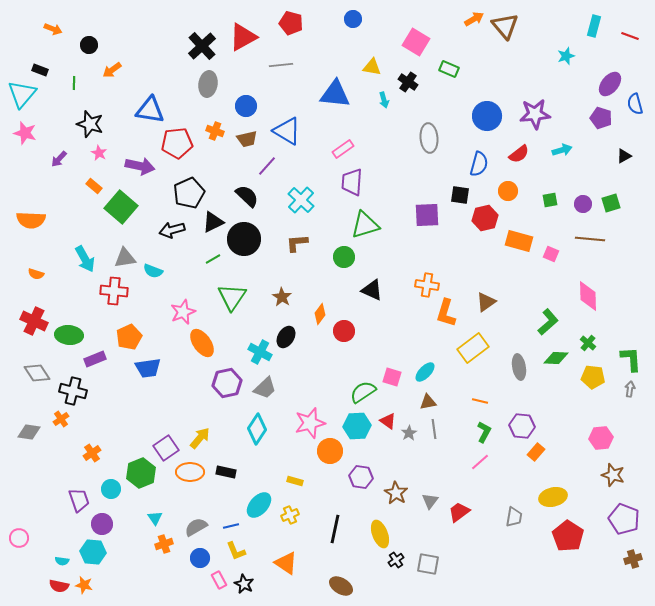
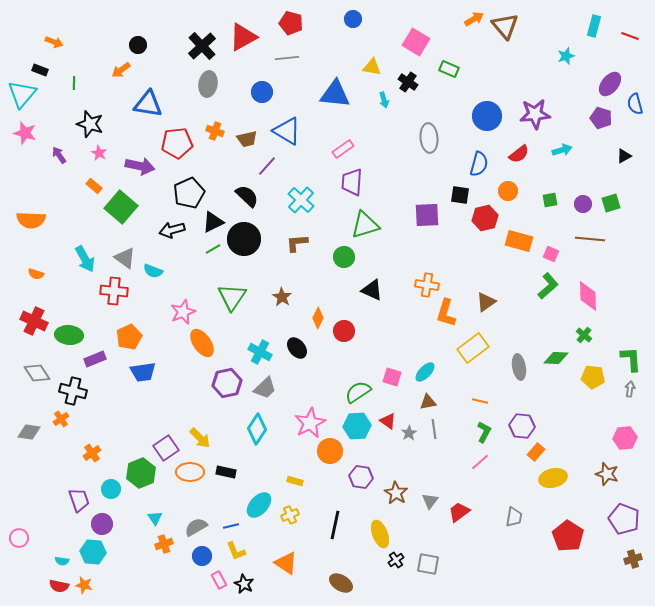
orange arrow at (53, 29): moved 1 px right, 13 px down
black circle at (89, 45): moved 49 px right
gray line at (281, 65): moved 6 px right, 7 px up
orange arrow at (112, 70): moved 9 px right
blue circle at (246, 106): moved 16 px right, 14 px up
blue triangle at (150, 110): moved 2 px left, 6 px up
purple arrow at (59, 159): moved 4 px up; rotated 102 degrees clockwise
gray triangle at (125, 258): rotated 45 degrees clockwise
green line at (213, 259): moved 10 px up
orange diamond at (320, 314): moved 2 px left, 4 px down; rotated 10 degrees counterclockwise
green L-shape at (548, 322): moved 36 px up
black ellipse at (286, 337): moved 11 px right, 11 px down; rotated 70 degrees counterclockwise
green cross at (588, 343): moved 4 px left, 8 px up
blue trapezoid at (148, 368): moved 5 px left, 4 px down
green semicircle at (363, 392): moved 5 px left
pink star at (310, 423): rotated 12 degrees counterclockwise
yellow arrow at (200, 438): rotated 95 degrees clockwise
pink hexagon at (601, 438): moved 24 px right
brown star at (613, 475): moved 6 px left, 1 px up
yellow ellipse at (553, 497): moved 19 px up
black line at (335, 529): moved 4 px up
blue circle at (200, 558): moved 2 px right, 2 px up
brown ellipse at (341, 586): moved 3 px up
